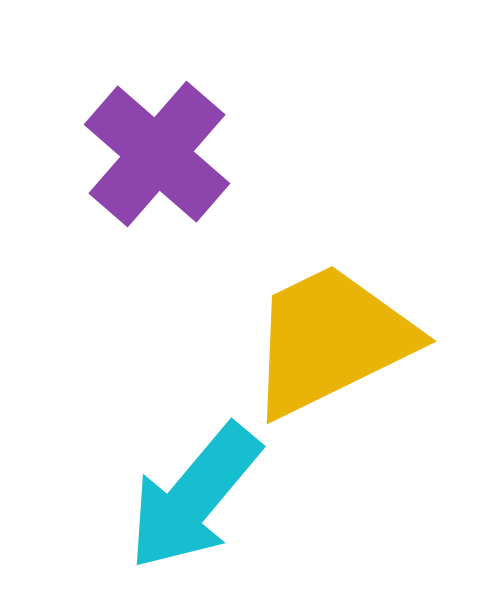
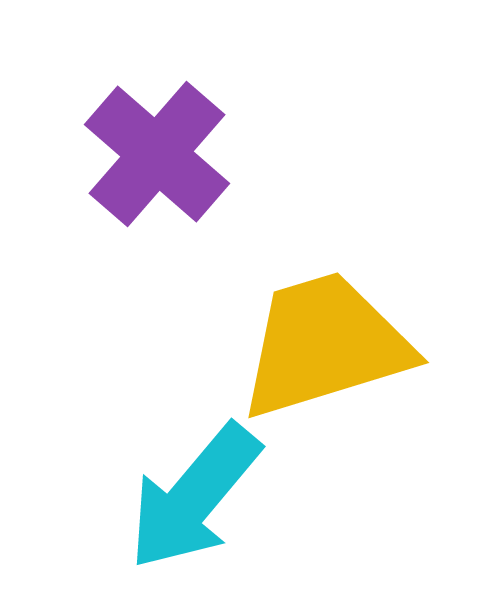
yellow trapezoid: moved 6 px left, 5 px down; rotated 9 degrees clockwise
